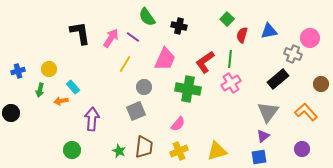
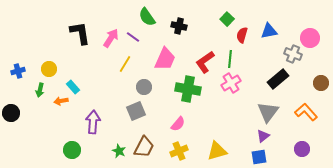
brown circle: moved 1 px up
purple arrow: moved 1 px right, 3 px down
brown trapezoid: rotated 20 degrees clockwise
